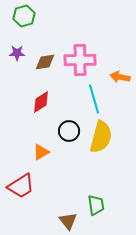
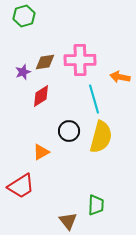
purple star: moved 6 px right, 19 px down; rotated 21 degrees counterclockwise
red diamond: moved 6 px up
green trapezoid: rotated 10 degrees clockwise
